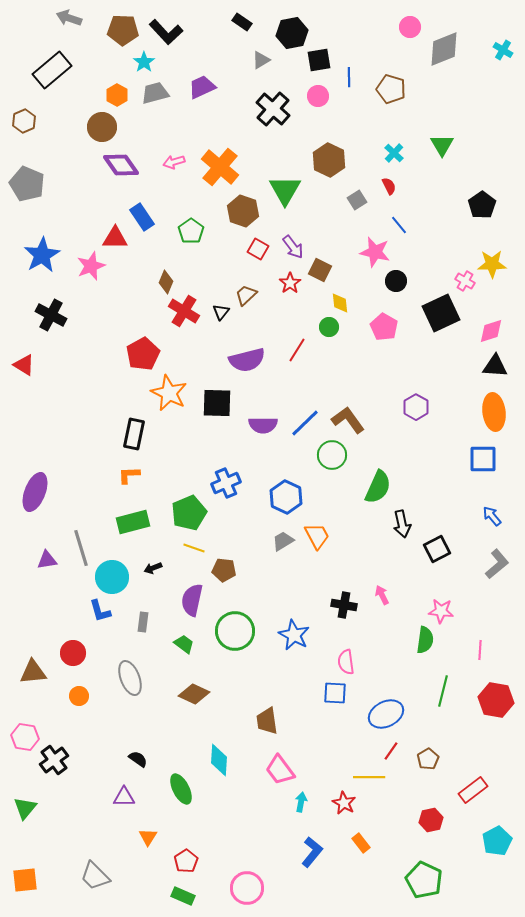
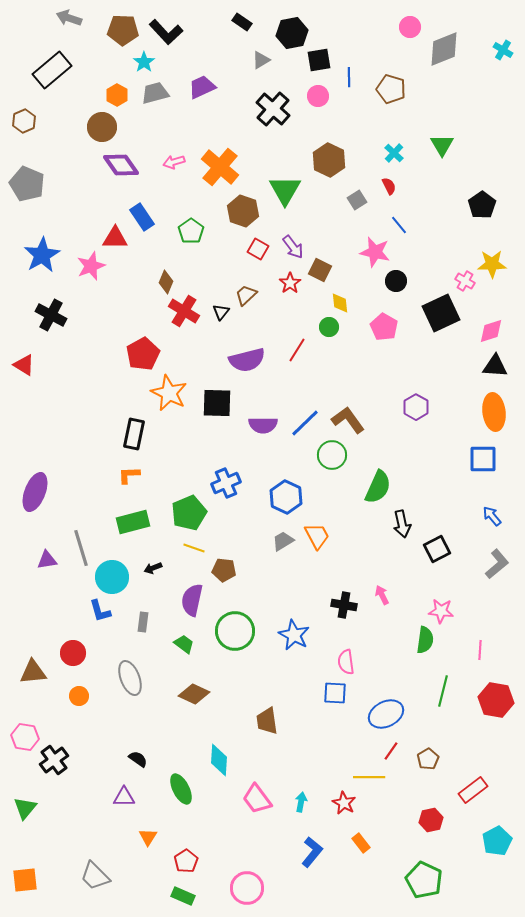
pink trapezoid at (280, 770): moved 23 px left, 29 px down
